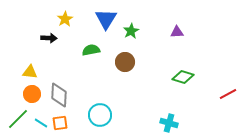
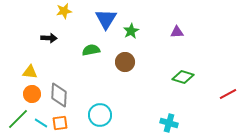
yellow star: moved 1 px left, 8 px up; rotated 21 degrees clockwise
